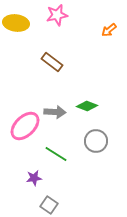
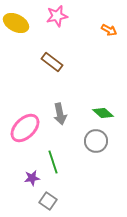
pink star: moved 1 px down
yellow ellipse: rotated 20 degrees clockwise
orange arrow: rotated 112 degrees counterclockwise
green diamond: moved 16 px right, 7 px down; rotated 20 degrees clockwise
gray arrow: moved 5 px right, 2 px down; rotated 75 degrees clockwise
pink ellipse: moved 2 px down
green line: moved 3 px left, 8 px down; rotated 40 degrees clockwise
purple star: moved 2 px left
gray square: moved 1 px left, 4 px up
